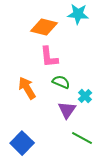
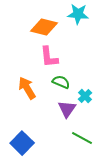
purple triangle: moved 1 px up
